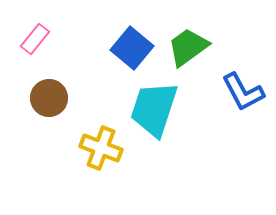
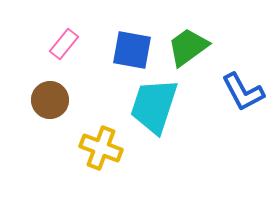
pink rectangle: moved 29 px right, 5 px down
blue square: moved 2 px down; rotated 30 degrees counterclockwise
brown circle: moved 1 px right, 2 px down
cyan trapezoid: moved 3 px up
